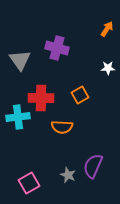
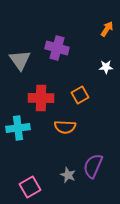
white star: moved 2 px left, 1 px up
cyan cross: moved 11 px down
orange semicircle: moved 3 px right
pink square: moved 1 px right, 4 px down
